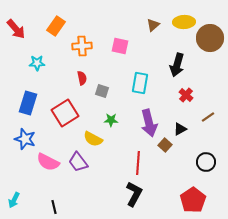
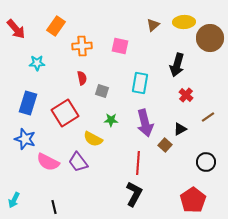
purple arrow: moved 4 px left
